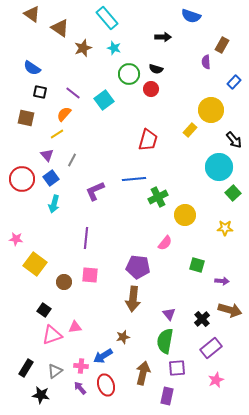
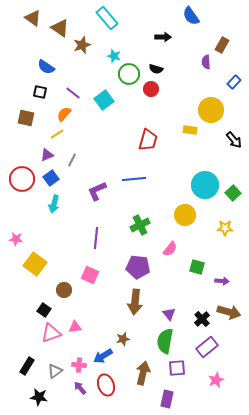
brown triangle at (32, 14): moved 1 px right, 4 px down
blue semicircle at (191, 16): rotated 36 degrees clockwise
brown star at (83, 48): moved 1 px left, 3 px up
cyan star at (114, 48): moved 8 px down
blue semicircle at (32, 68): moved 14 px right, 1 px up
yellow rectangle at (190, 130): rotated 56 degrees clockwise
purple triangle at (47, 155): rotated 48 degrees clockwise
cyan circle at (219, 167): moved 14 px left, 18 px down
purple L-shape at (95, 191): moved 2 px right
green cross at (158, 197): moved 18 px left, 28 px down
purple line at (86, 238): moved 10 px right
pink semicircle at (165, 243): moved 5 px right, 6 px down
green square at (197, 265): moved 2 px down
pink square at (90, 275): rotated 18 degrees clockwise
brown circle at (64, 282): moved 8 px down
brown arrow at (133, 299): moved 2 px right, 3 px down
brown arrow at (230, 310): moved 1 px left, 2 px down
pink triangle at (52, 335): moved 1 px left, 2 px up
brown star at (123, 337): moved 2 px down
purple rectangle at (211, 348): moved 4 px left, 1 px up
pink cross at (81, 366): moved 2 px left, 1 px up
black rectangle at (26, 368): moved 1 px right, 2 px up
black star at (41, 395): moved 2 px left, 2 px down
purple rectangle at (167, 396): moved 3 px down
